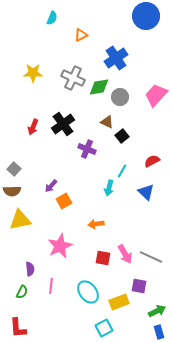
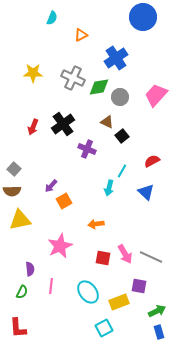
blue circle: moved 3 px left, 1 px down
